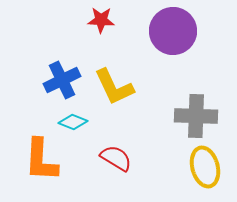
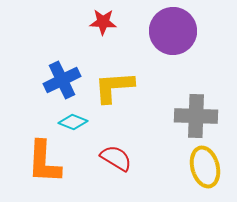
red star: moved 2 px right, 2 px down
yellow L-shape: rotated 111 degrees clockwise
orange L-shape: moved 3 px right, 2 px down
